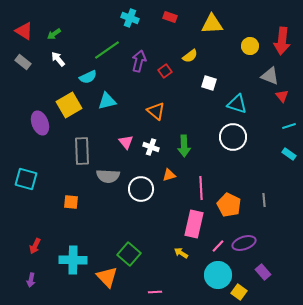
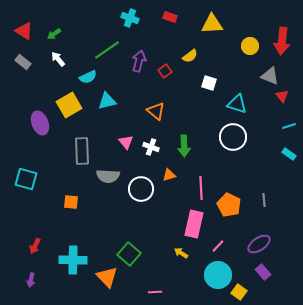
purple ellipse at (244, 243): moved 15 px right, 1 px down; rotated 15 degrees counterclockwise
